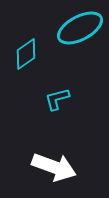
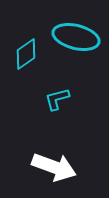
cyan ellipse: moved 4 px left, 9 px down; rotated 42 degrees clockwise
